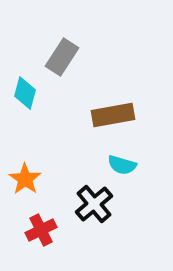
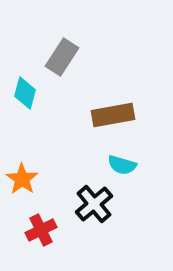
orange star: moved 3 px left
